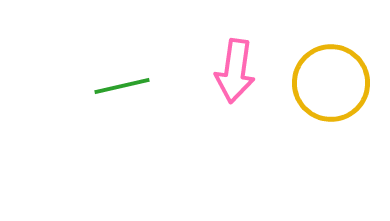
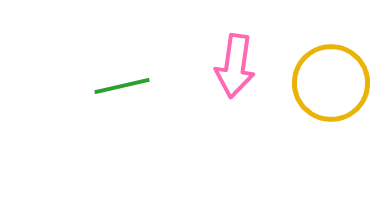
pink arrow: moved 5 px up
